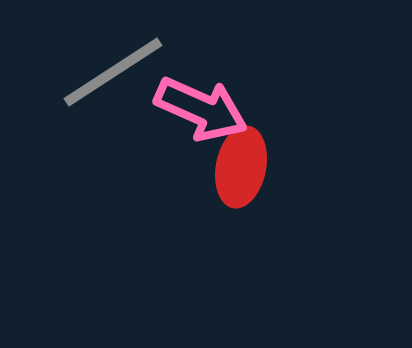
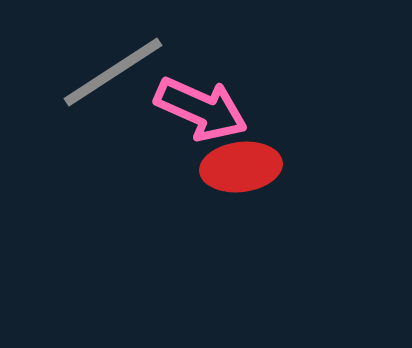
red ellipse: rotated 72 degrees clockwise
